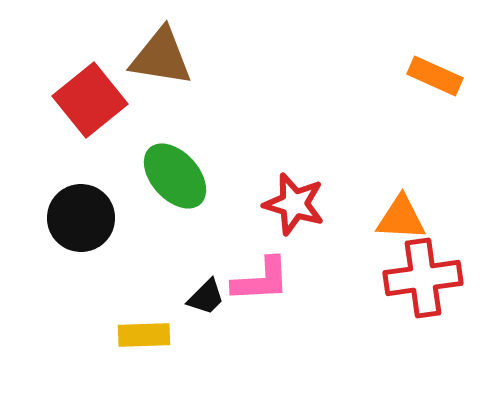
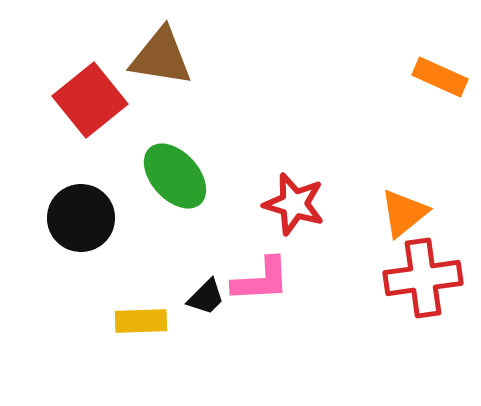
orange rectangle: moved 5 px right, 1 px down
orange triangle: moved 3 px right, 5 px up; rotated 42 degrees counterclockwise
yellow rectangle: moved 3 px left, 14 px up
